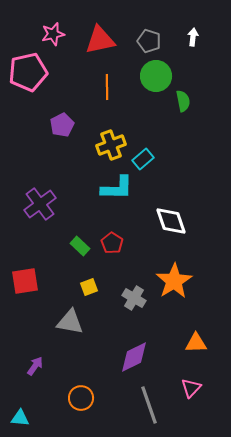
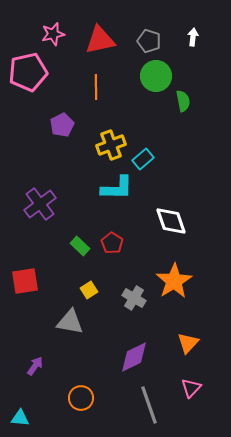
orange line: moved 11 px left
yellow square: moved 3 px down; rotated 12 degrees counterclockwise
orange triangle: moved 8 px left; rotated 45 degrees counterclockwise
